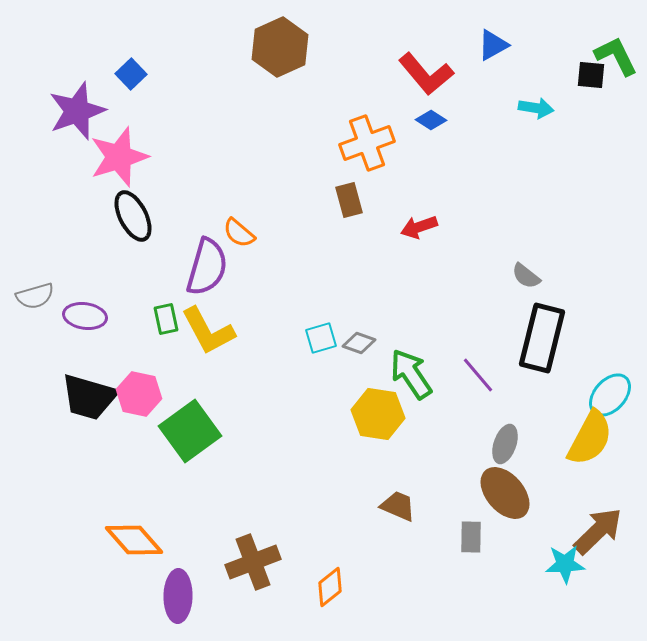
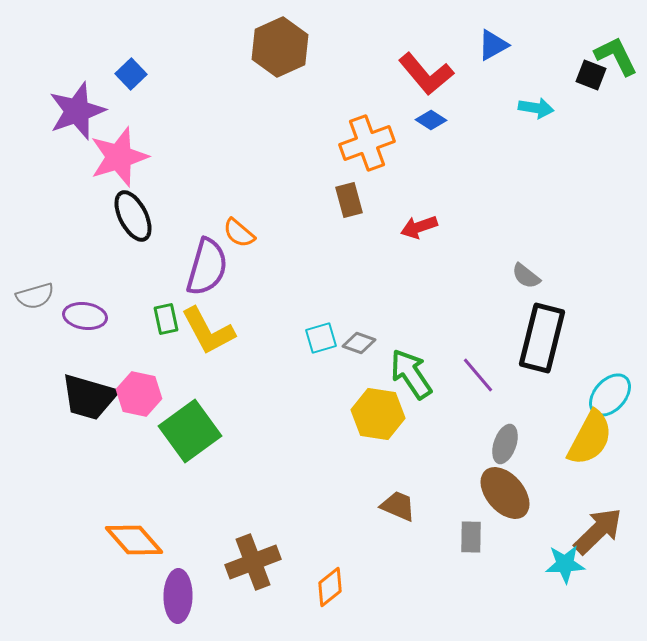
black square at (591, 75): rotated 16 degrees clockwise
